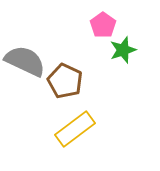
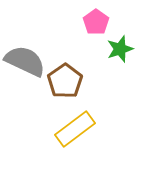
pink pentagon: moved 7 px left, 3 px up
green star: moved 3 px left, 1 px up
brown pentagon: rotated 12 degrees clockwise
